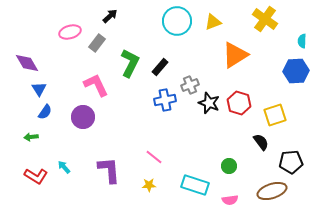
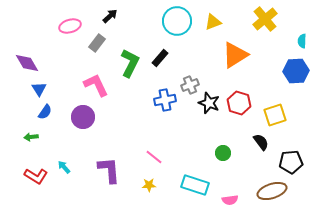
yellow cross: rotated 15 degrees clockwise
pink ellipse: moved 6 px up
black rectangle: moved 9 px up
green circle: moved 6 px left, 13 px up
